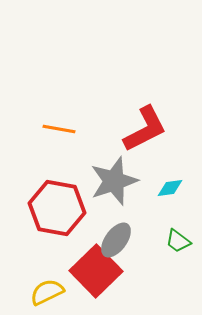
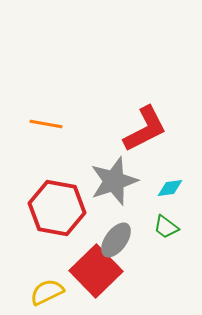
orange line: moved 13 px left, 5 px up
green trapezoid: moved 12 px left, 14 px up
